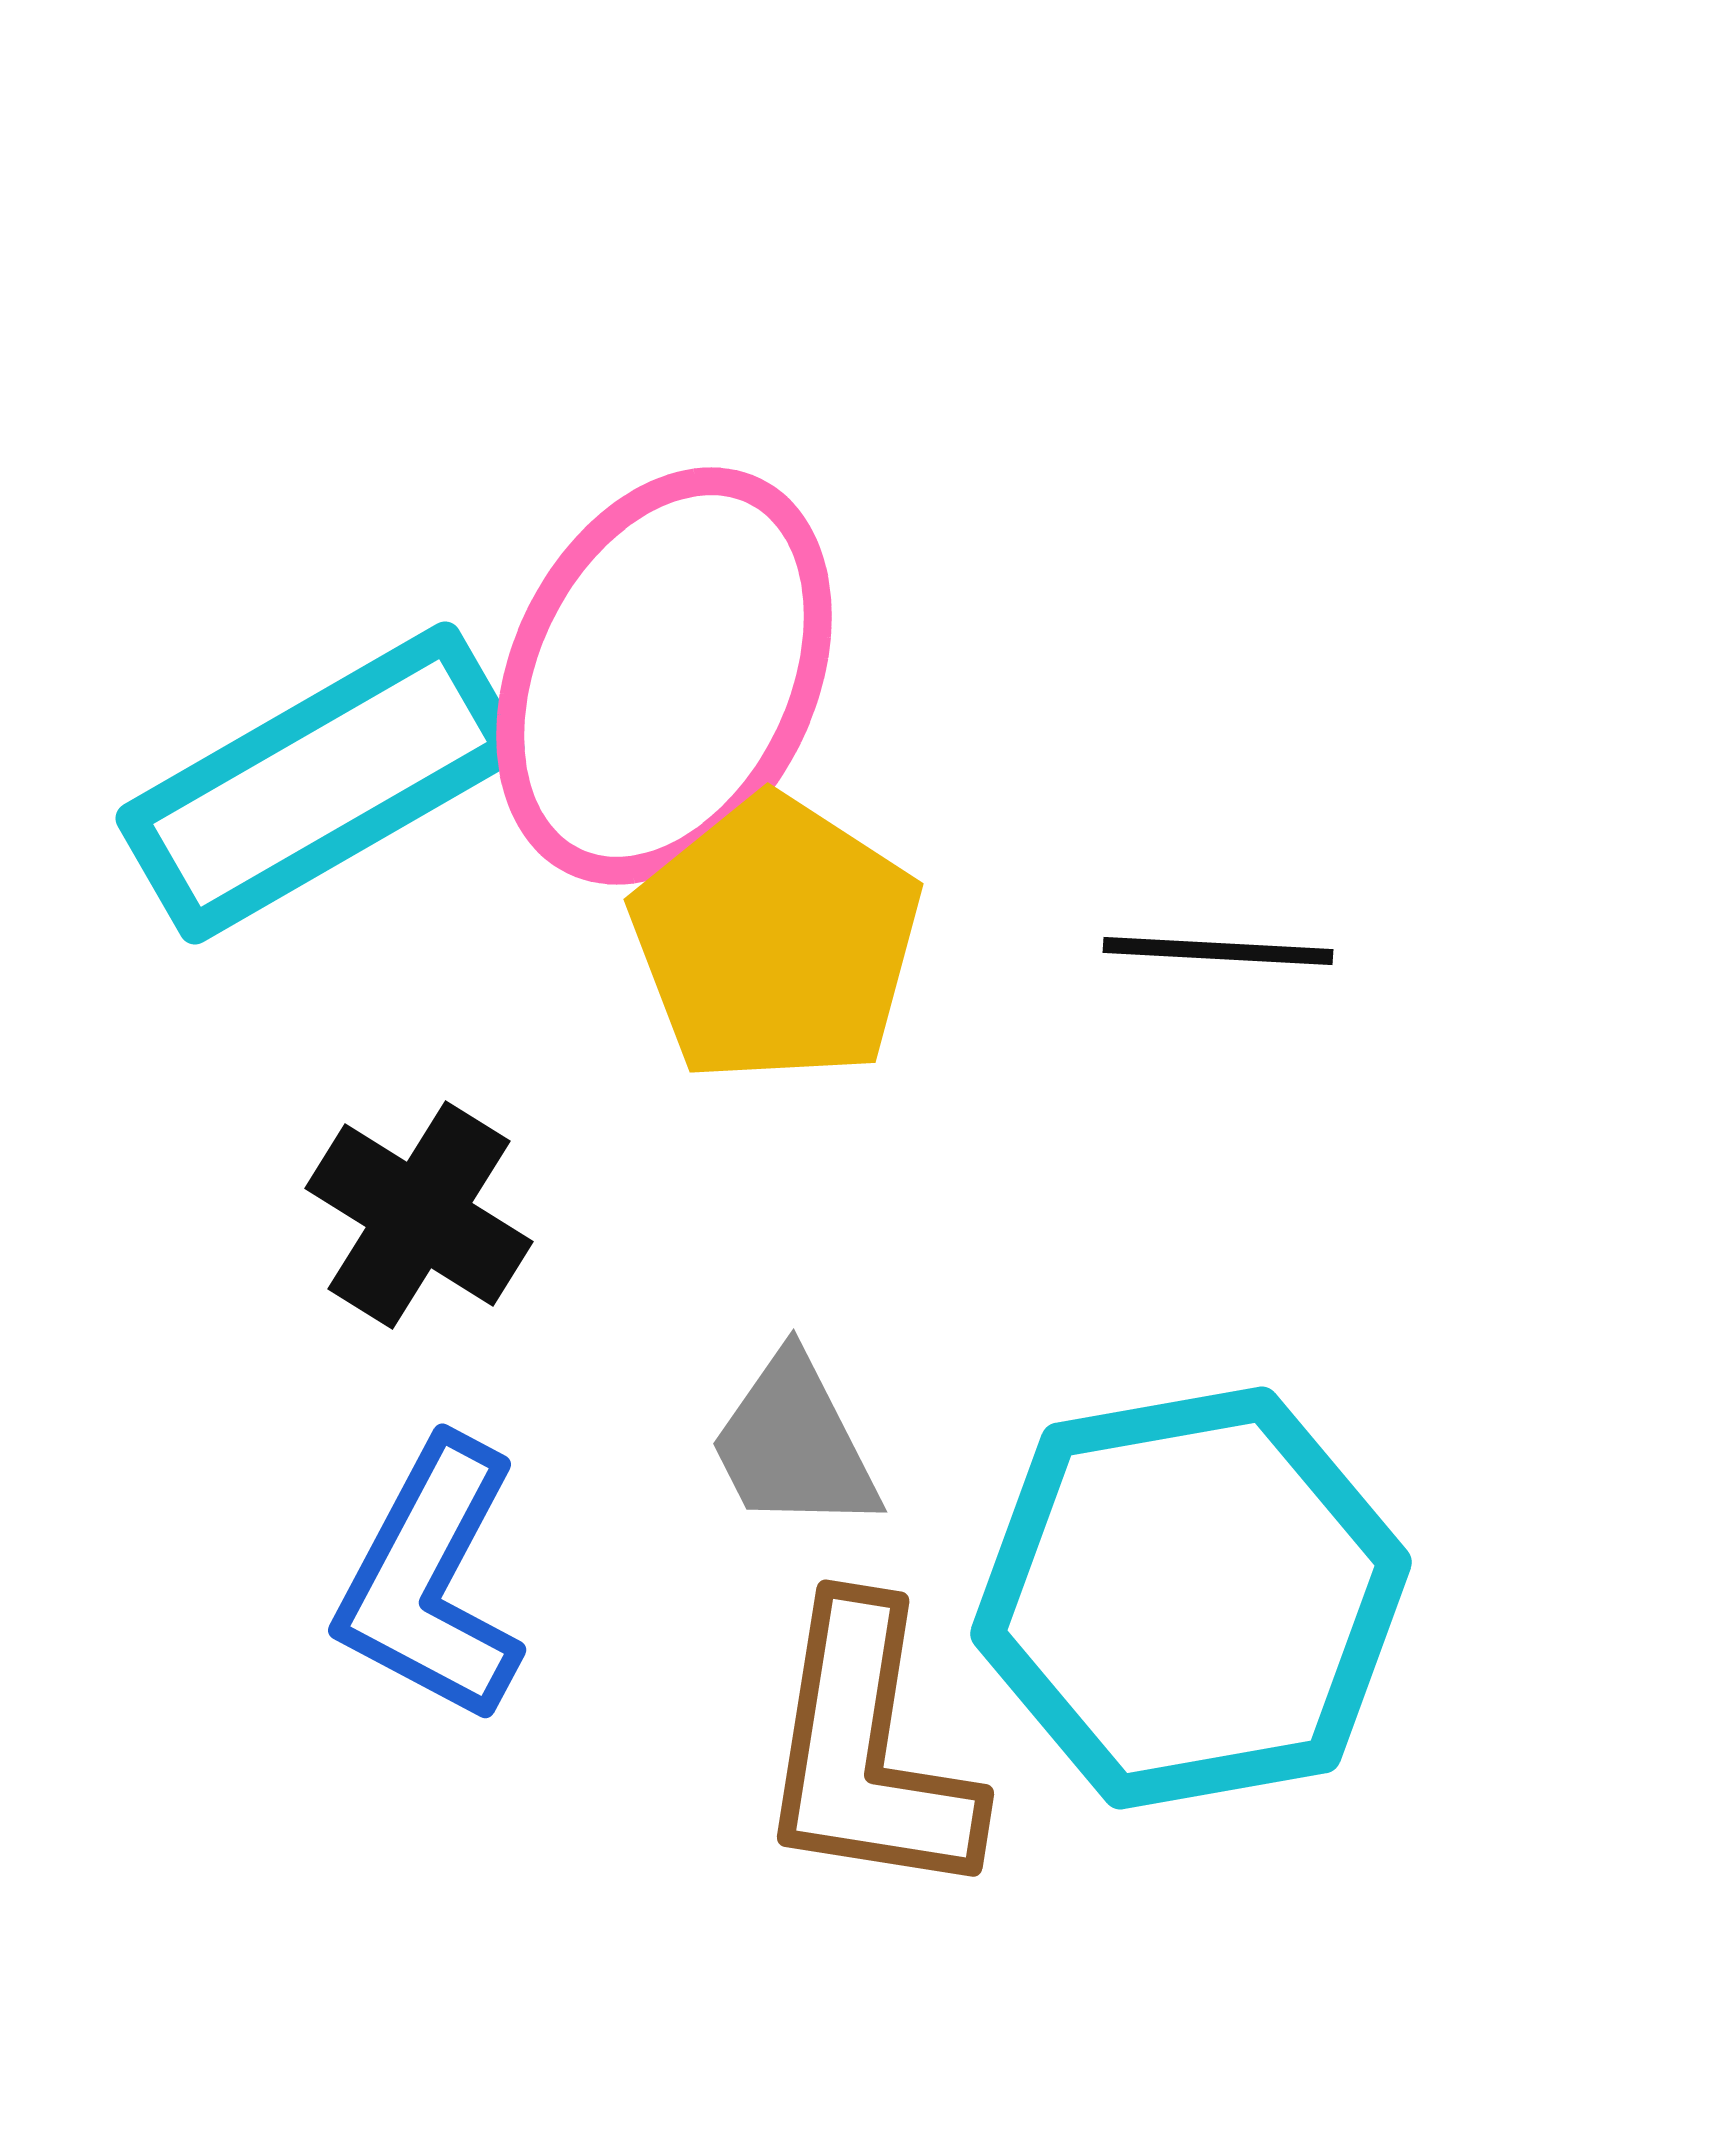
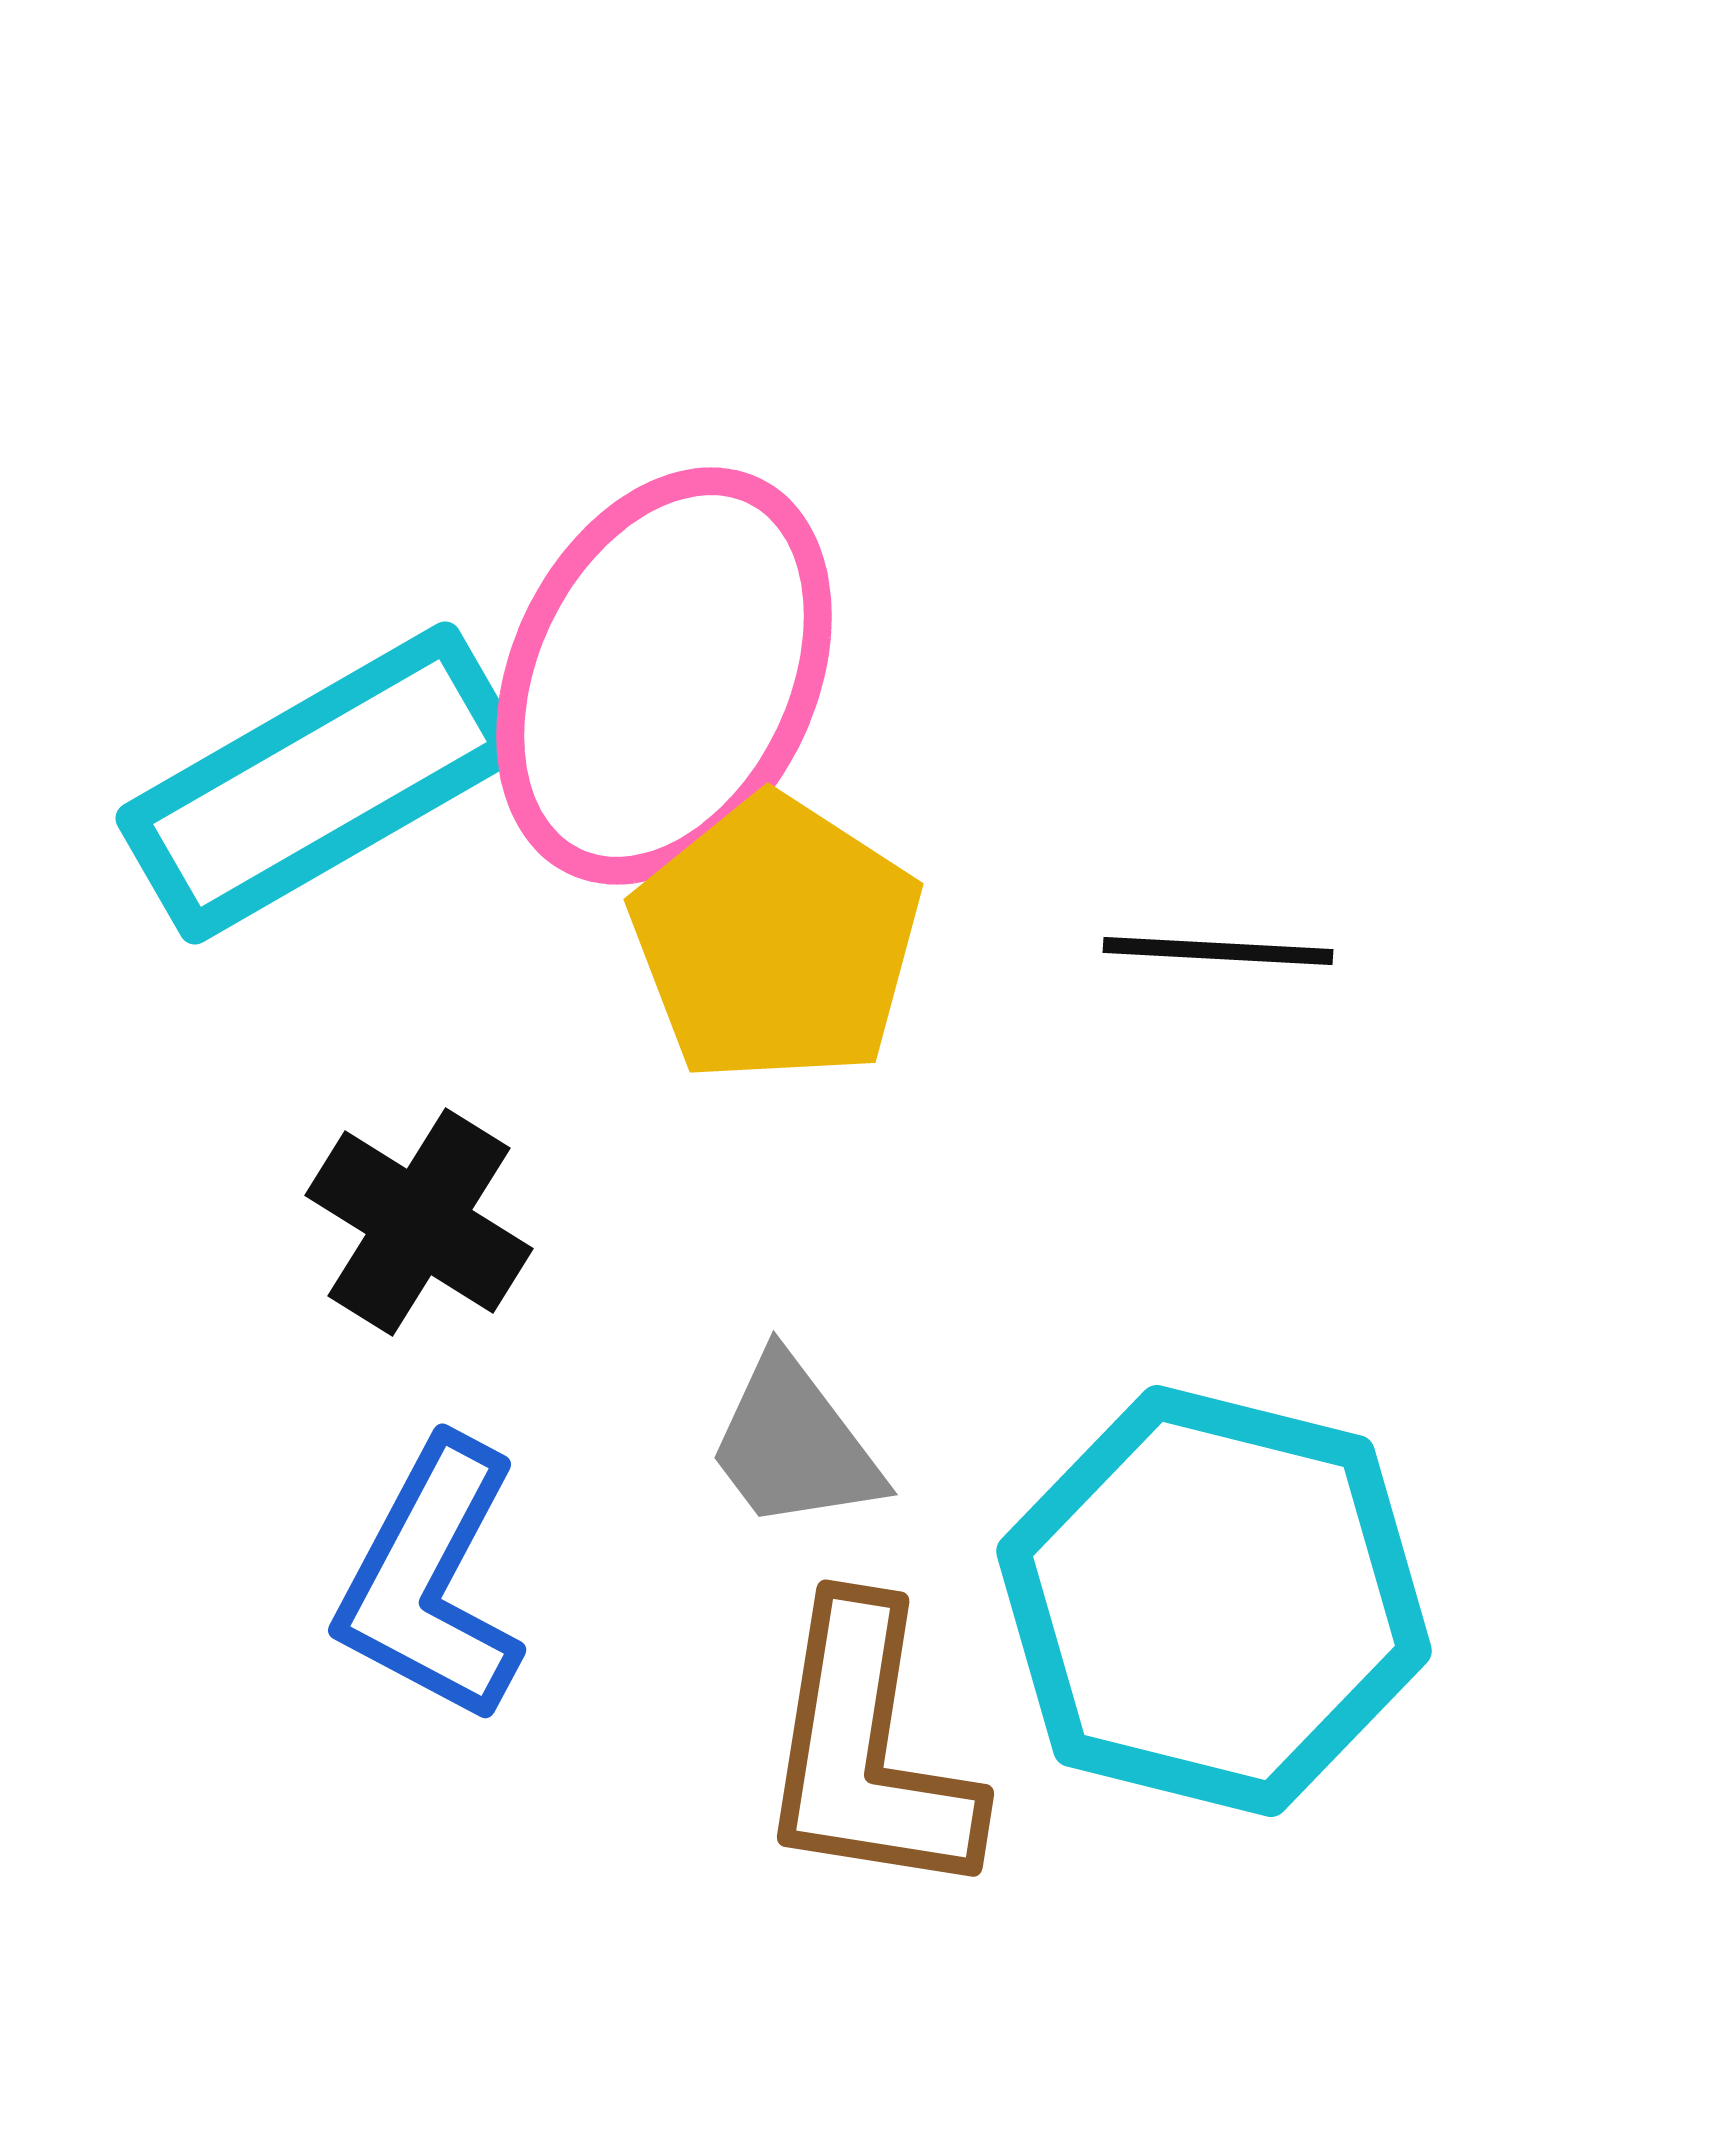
black cross: moved 7 px down
gray trapezoid: rotated 10 degrees counterclockwise
cyan hexagon: moved 23 px right, 3 px down; rotated 24 degrees clockwise
